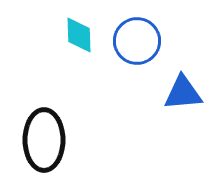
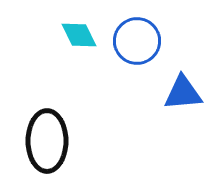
cyan diamond: rotated 24 degrees counterclockwise
black ellipse: moved 3 px right, 1 px down
